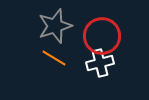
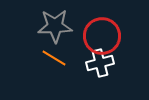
gray star: rotated 16 degrees clockwise
